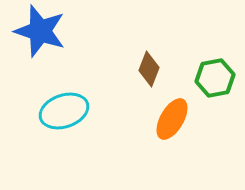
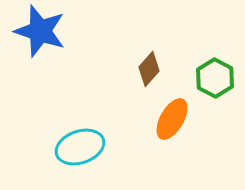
brown diamond: rotated 20 degrees clockwise
green hexagon: rotated 21 degrees counterclockwise
cyan ellipse: moved 16 px right, 36 px down
